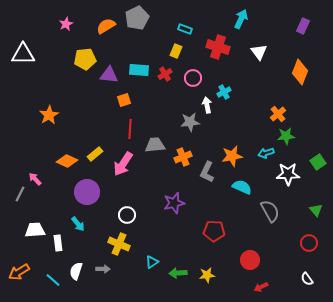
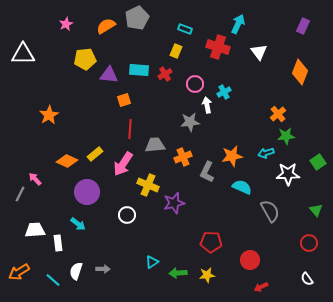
cyan arrow at (241, 19): moved 3 px left, 5 px down
pink circle at (193, 78): moved 2 px right, 6 px down
cyan arrow at (78, 224): rotated 14 degrees counterclockwise
red pentagon at (214, 231): moved 3 px left, 11 px down
yellow cross at (119, 244): moved 29 px right, 59 px up
